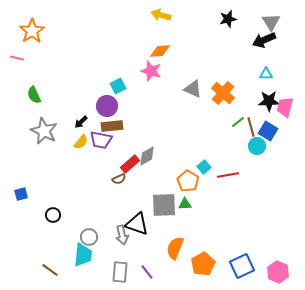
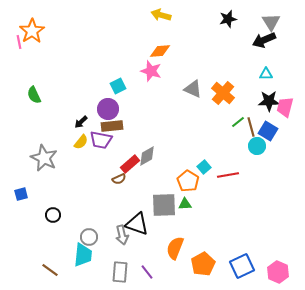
pink line at (17, 58): moved 2 px right, 16 px up; rotated 64 degrees clockwise
purple circle at (107, 106): moved 1 px right, 3 px down
gray star at (44, 131): moved 27 px down
